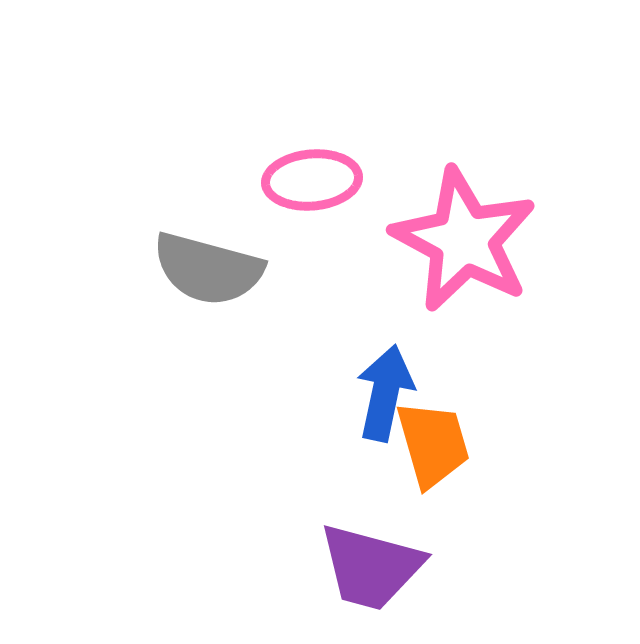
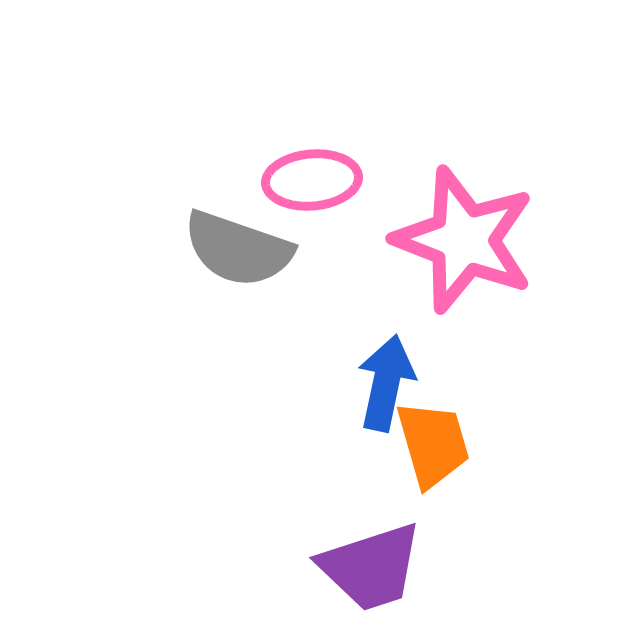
pink star: rotated 7 degrees counterclockwise
gray semicircle: moved 30 px right, 20 px up; rotated 4 degrees clockwise
blue arrow: moved 1 px right, 10 px up
purple trapezoid: rotated 33 degrees counterclockwise
